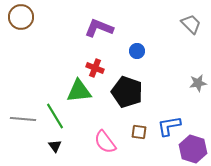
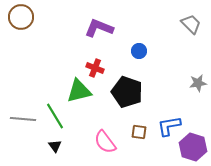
blue circle: moved 2 px right
green triangle: rotated 8 degrees counterclockwise
purple hexagon: moved 2 px up
